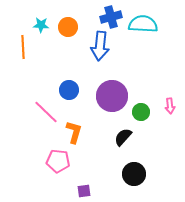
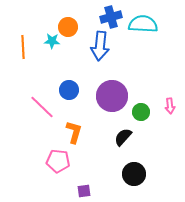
cyan star: moved 11 px right, 16 px down
pink line: moved 4 px left, 5 px up
